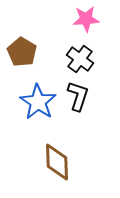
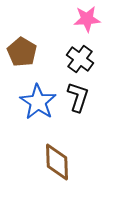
pink star: moved 1 px right
black L-shape: moved 1 px down
